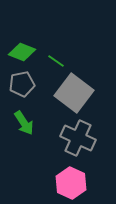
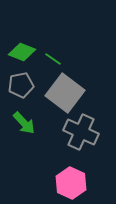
green line: moved 3 px left, 2 px up
gray pentagon: moved 1 px left, 1 px down
gray square: moved 9 px left
green arrow: rotated 10 degrees counterclockwise
gray cross: moved 3 px right, 6 px up
